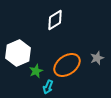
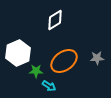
gray star: rotated 16 degrees clockwise
orange ellipse: moved 3 px left, 4 px up
green star: rotated 24 degrees clockwise
cyan arrow: moved 1 px right, 1 px up; rotated 80 degrees counterclockwise
